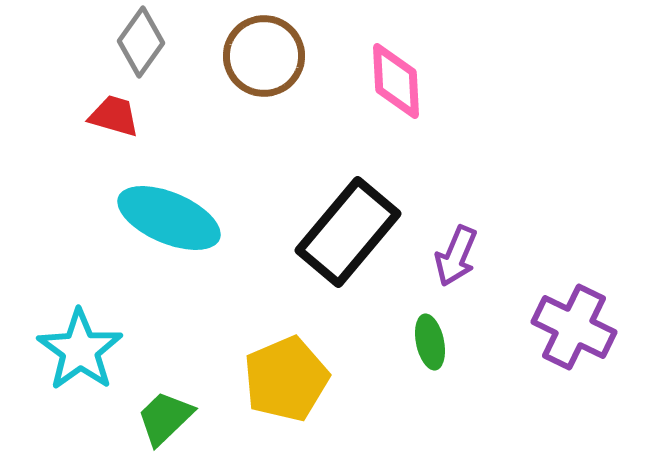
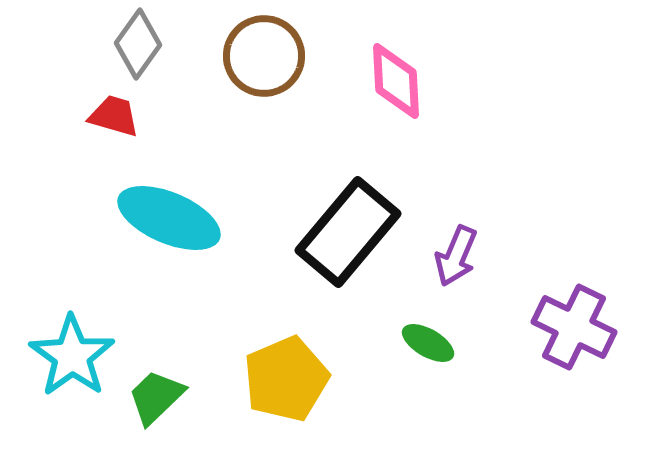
gray diamond: moved 3 px left, 2 px down
green ellipse: moved 2 px left, 1 px down; rotated 48 degrees counterclockwise
cyan star: moved 8 px left, 6 px down
green trapezoid: moved 9 px left, 21 px up
